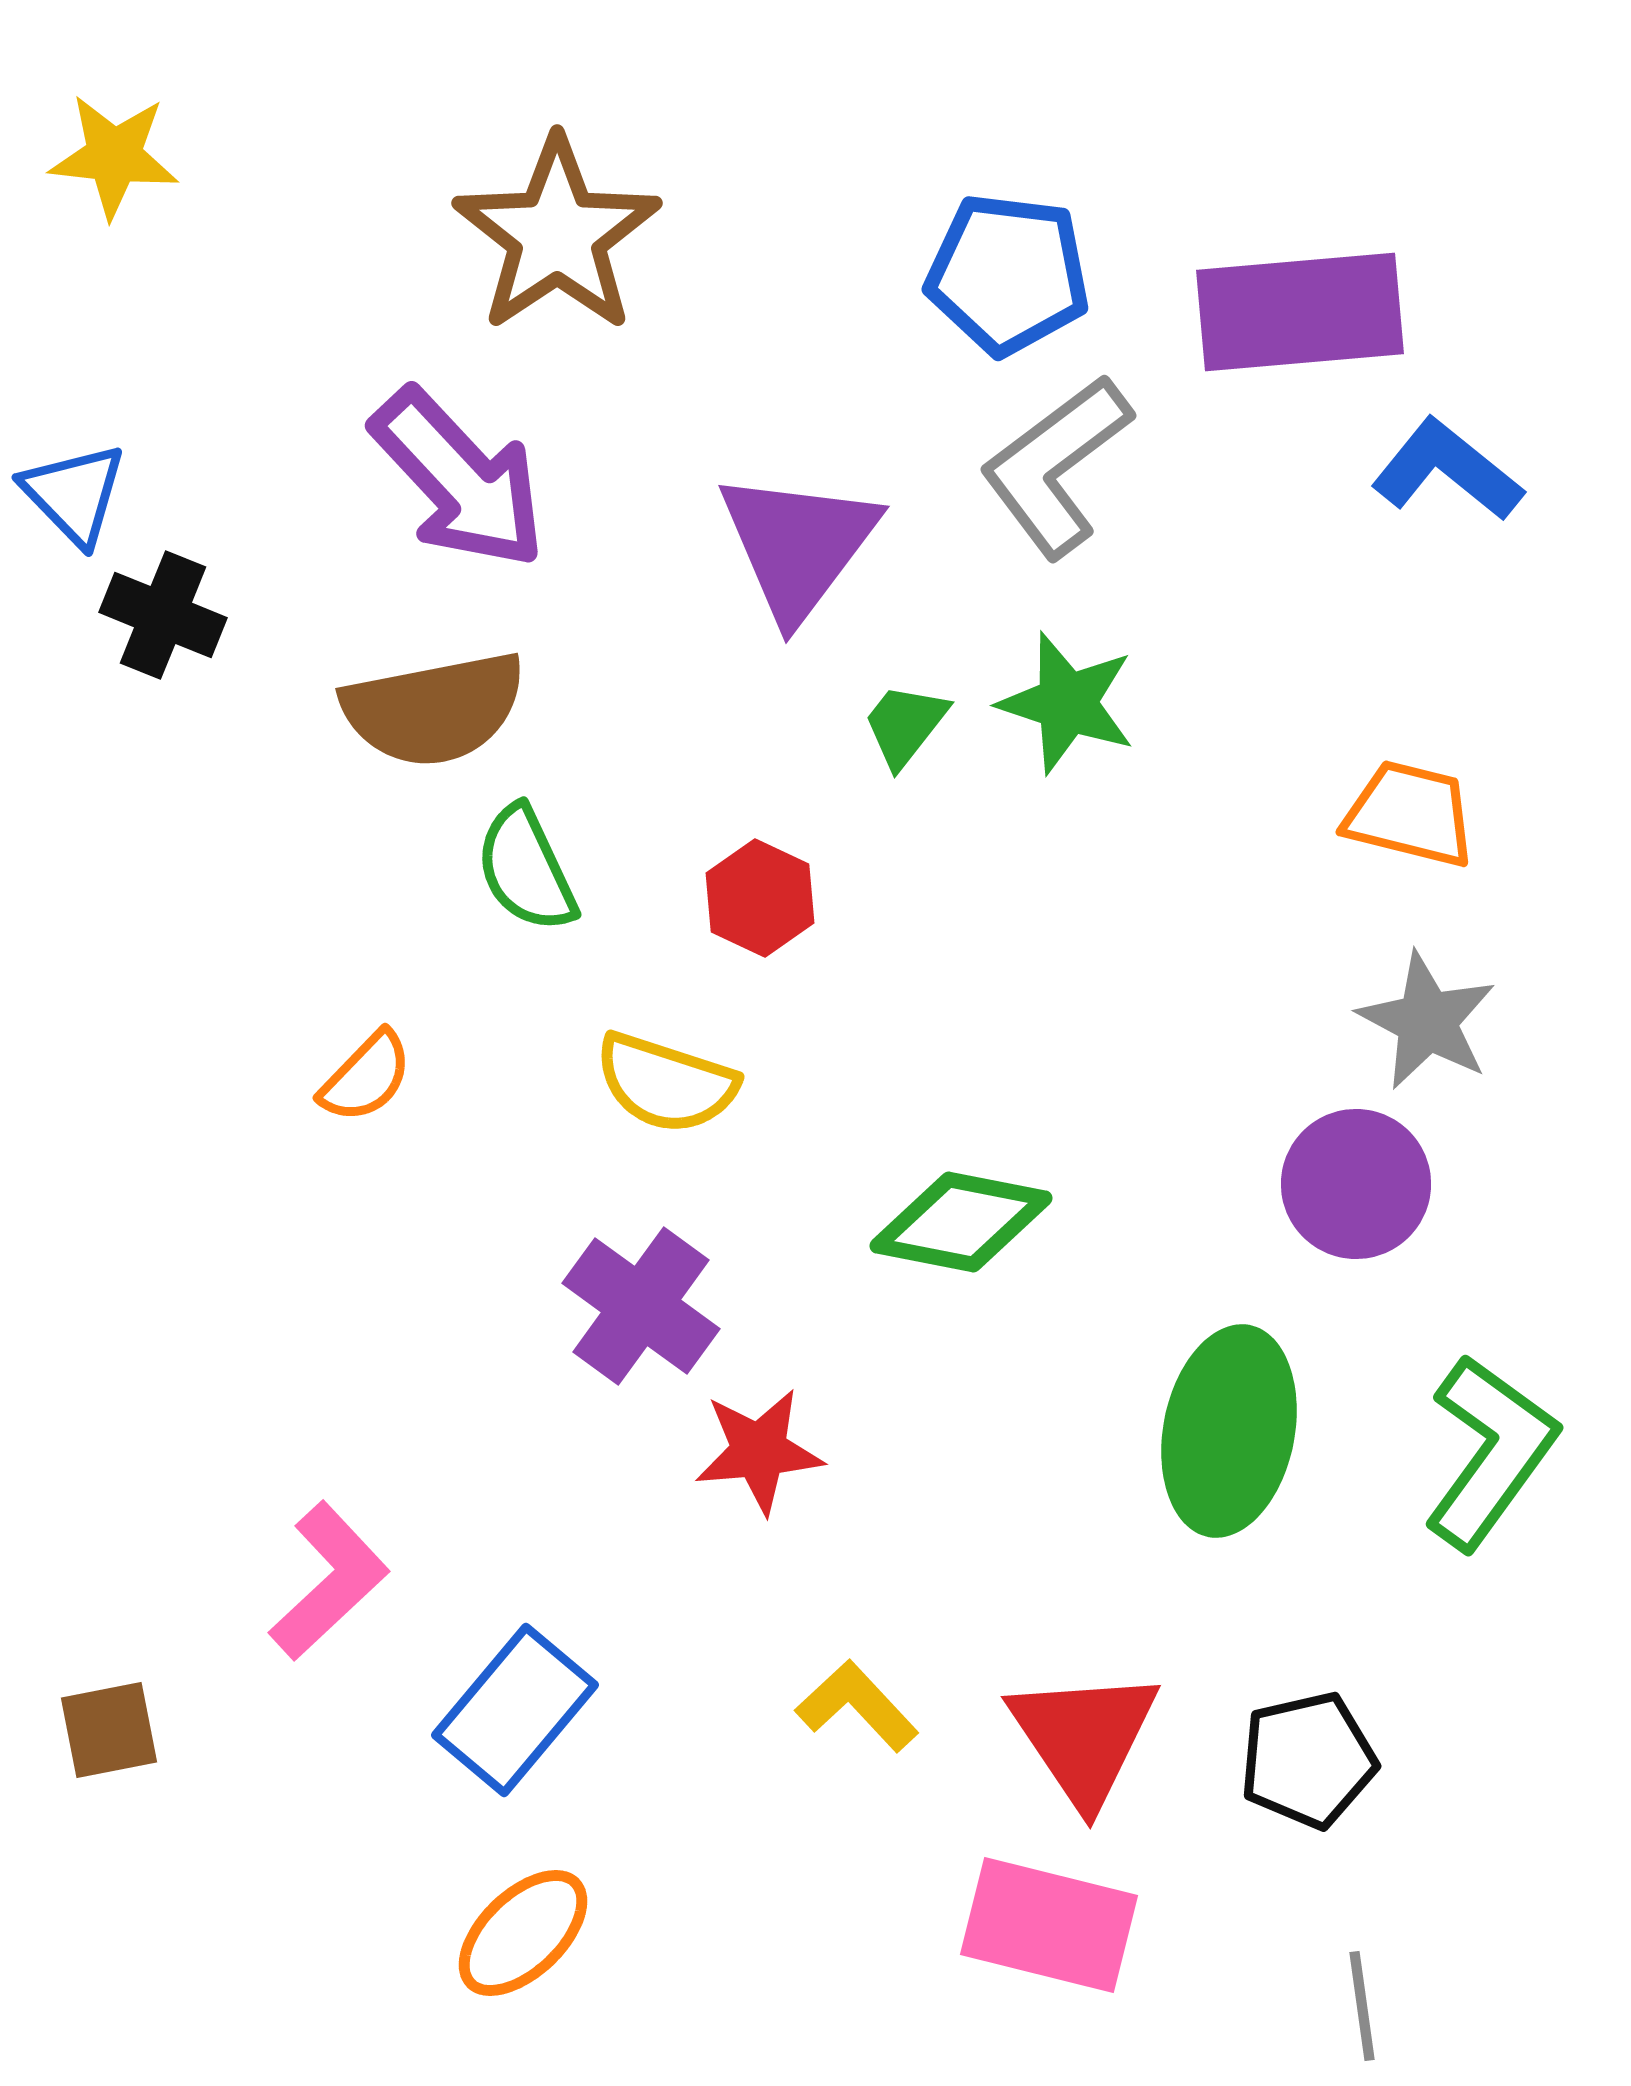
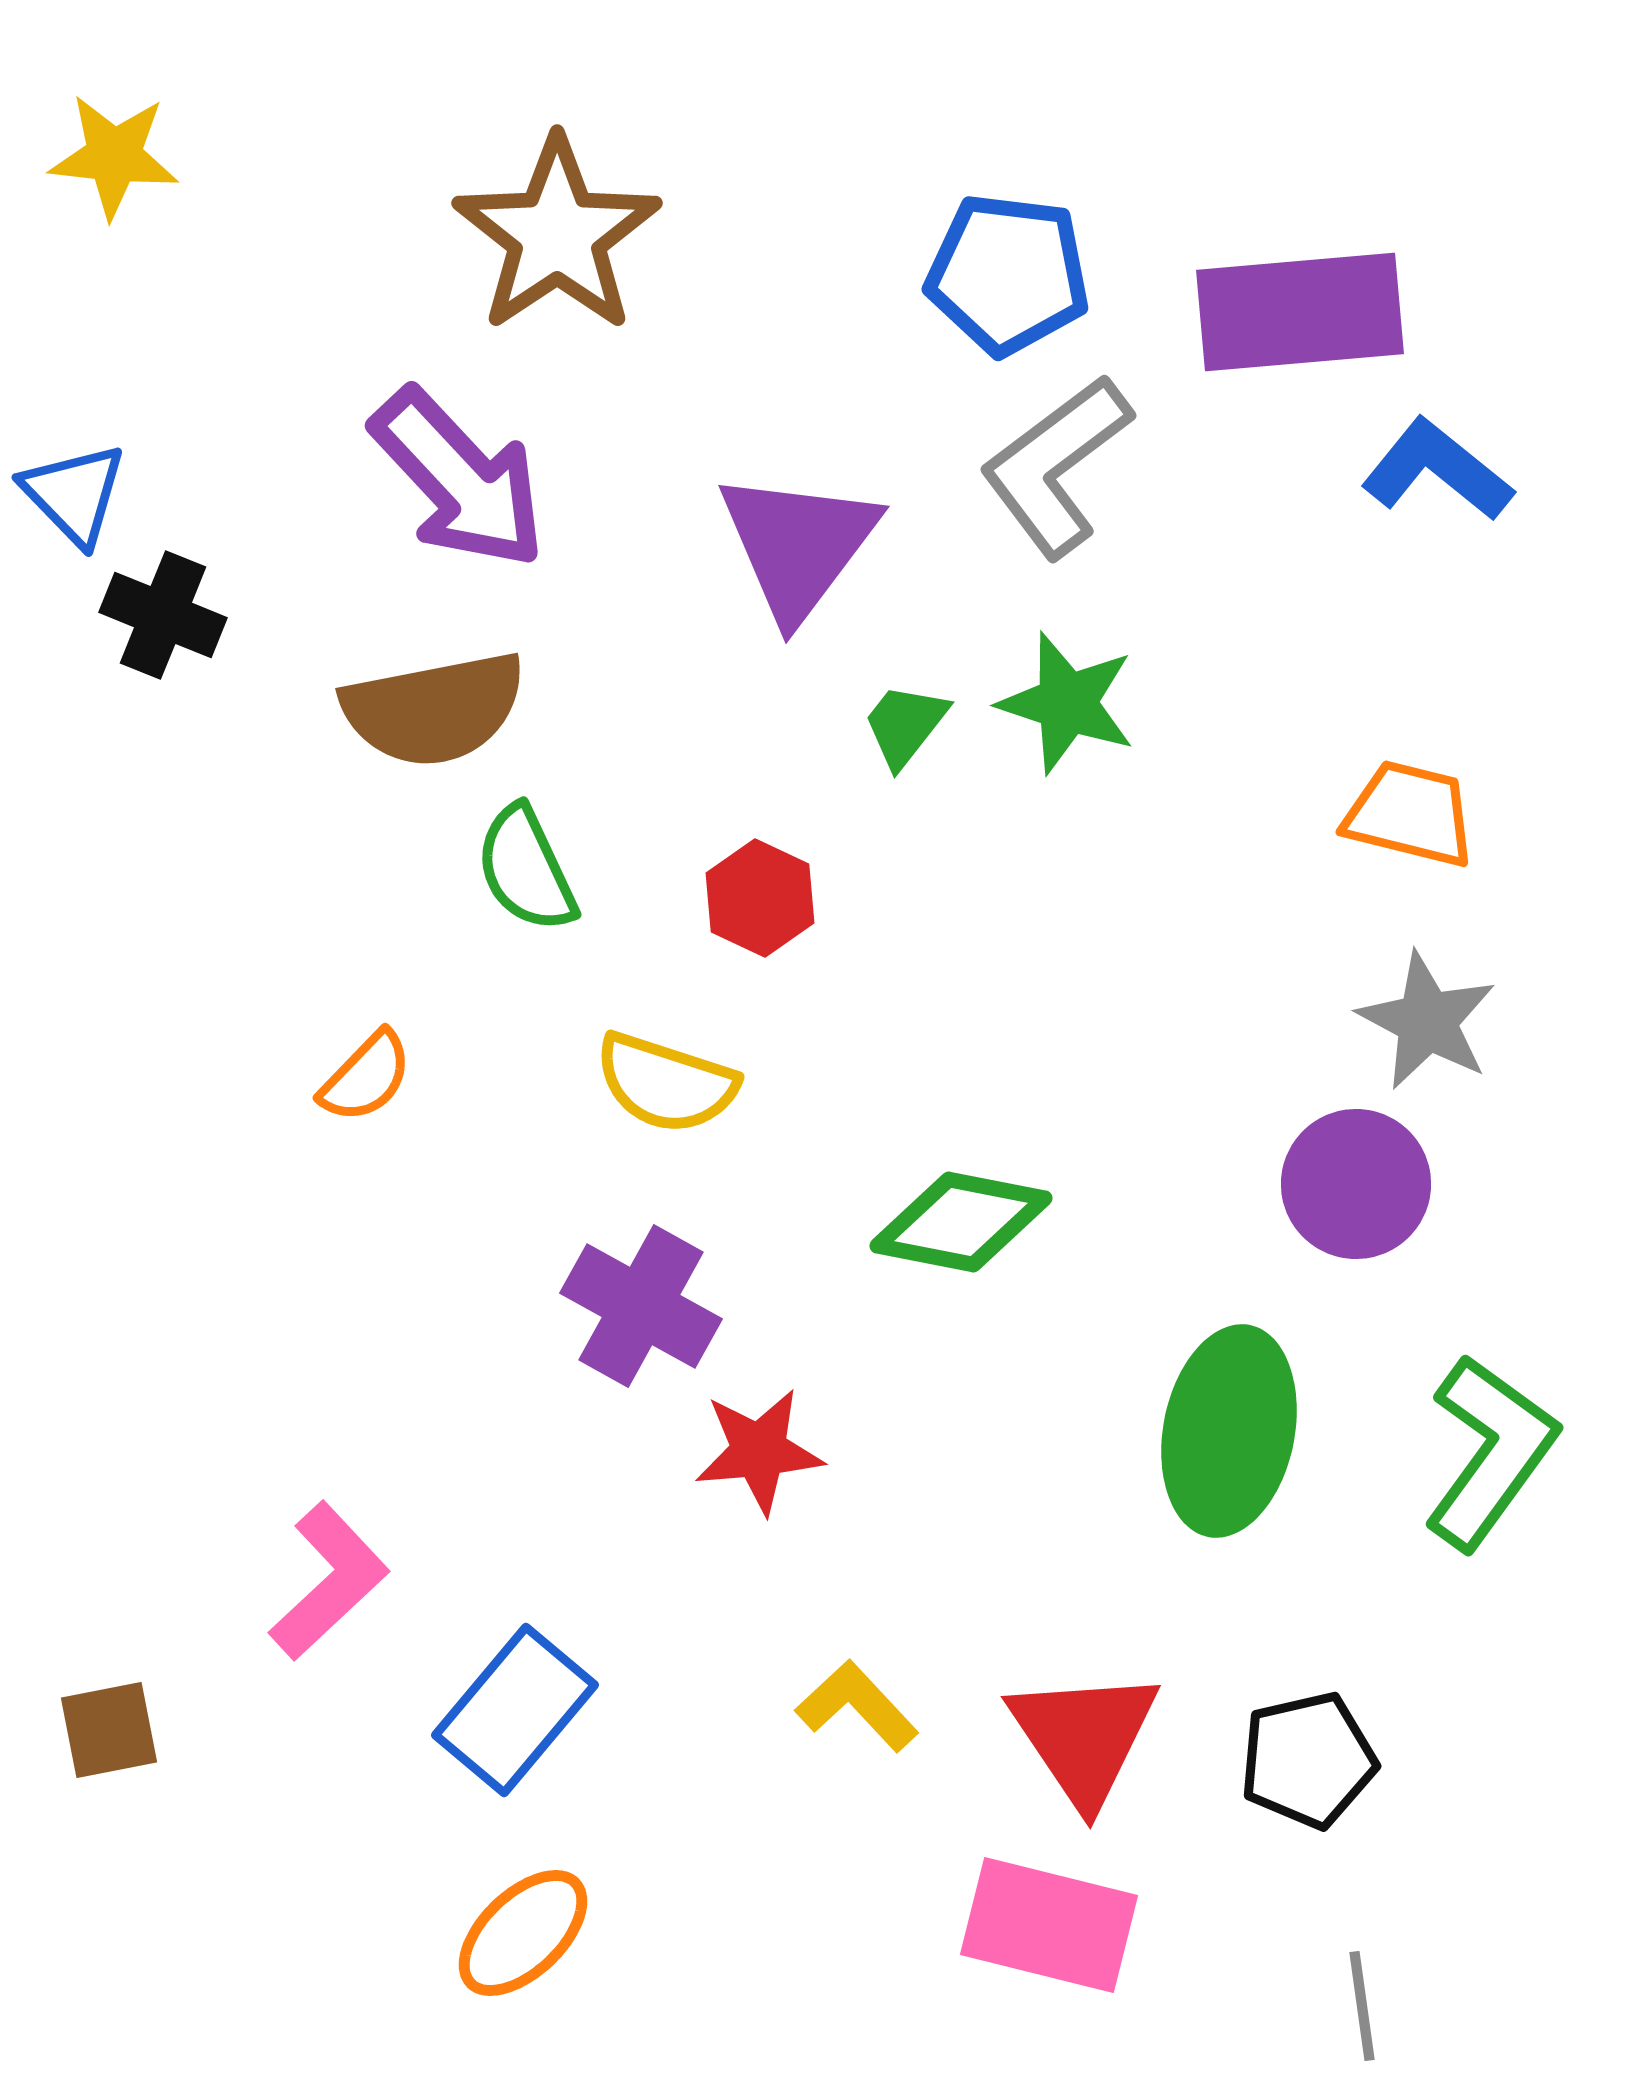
blue L-shape: moved 10 px left
purple cross: rotated 7 degrees counterclockwise
